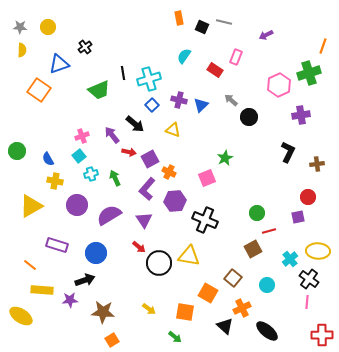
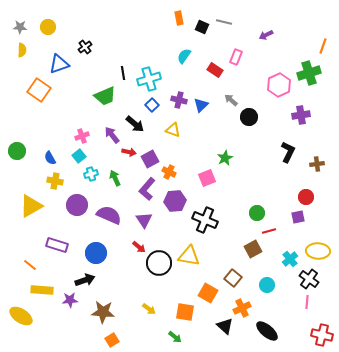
green trapezoid at (99, 90): moved 6 px right, 6 px down
blue semicircle at (48, 159): moved 2 px right, 1 px up
red circle at (308, 197): moved 2 px left
purple semicircle at (109, 215): rotated 55 degrees clockwise
red cross at (322, 335): rotated 15 degrees clockwise
